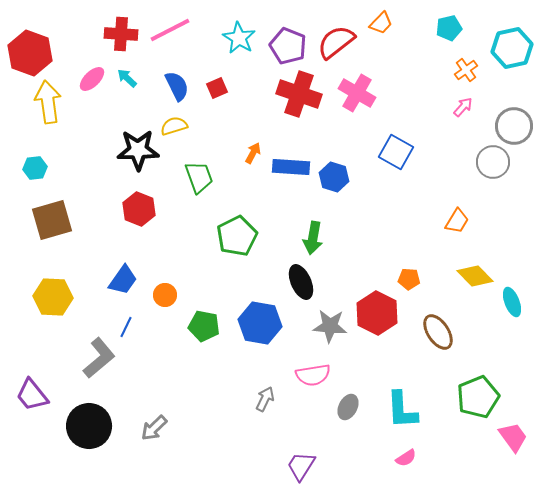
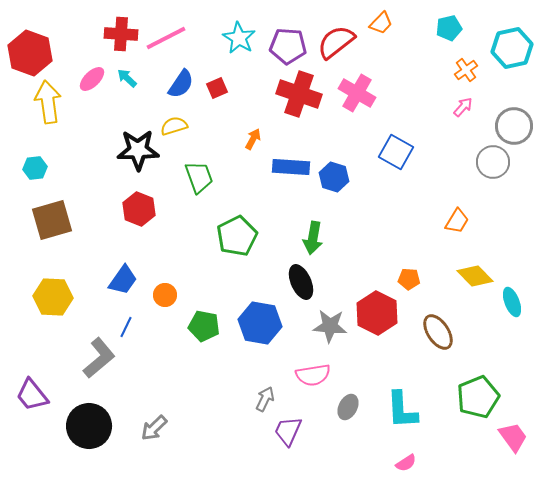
pink line at (170, 30): moved 4 px left, 8 px down
purple pentagon at (288, 46): rotated 18 degrees counterclockwise
blue semicircle at (177, 86): moved 4 px right, 2 px up; rotated 60 degrees clockwise
orange arrow at (253, 153): moved 14 px up
pink semicircle at (406, 458): moved 5 px down
purple trapezoid at (301, 466): moved 13 px left, 35 px up; rotated 8 degrees counterclockwise
